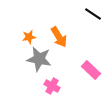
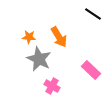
orange star: rotated 16 degrees clockwise
gray star: rotated 15 degrees clockwise
